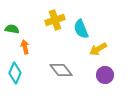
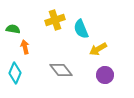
green semicircle: moved 1 px right
